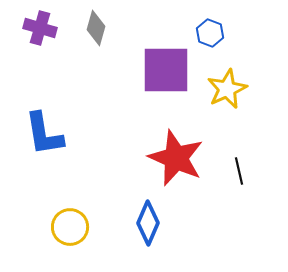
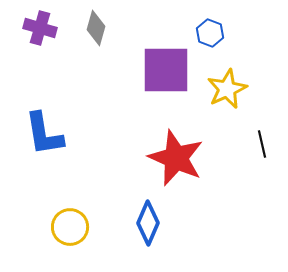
black line: moved 23 px right, 27 px up
